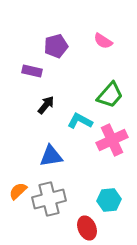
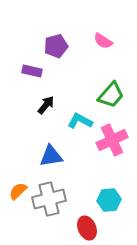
green trapezoid: moved 1 px right
